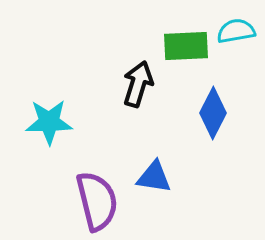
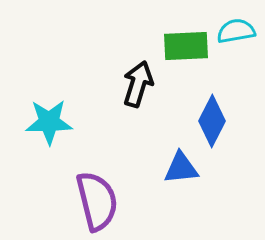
blue diamond: moved 1 px left, 8 px down
blue triangle: moved 27 px right, 9 px up; rotated 15 degrees counterclockwise
